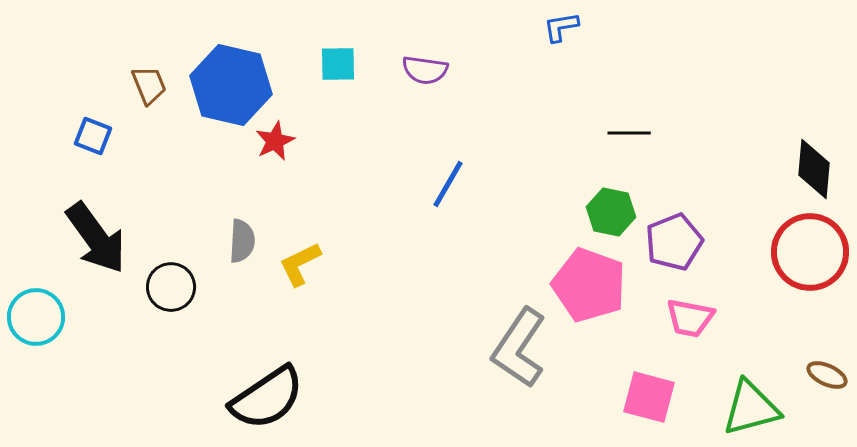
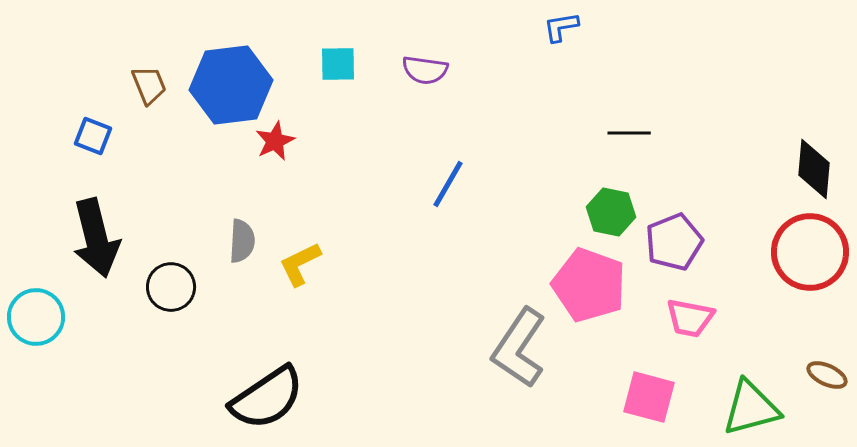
blue hexagon: rotated 20 degrees counterclockwise
black arrow: rotated 22 degrees clockwise
